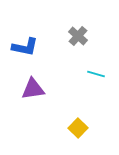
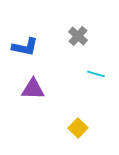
purple triangle: rotated 10 degrees clockwise
